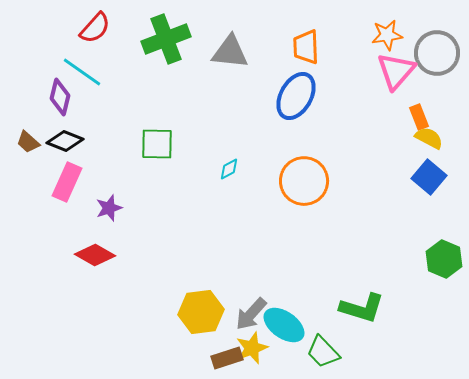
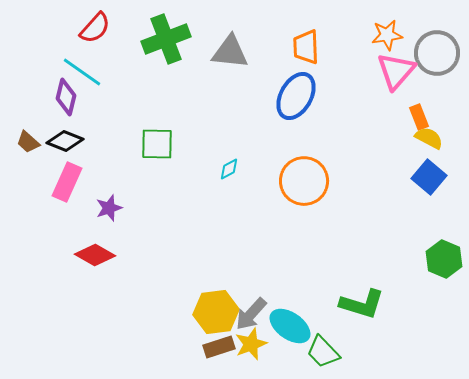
purple diamond: moved 6 px right
green L-shape: moved 4 px up
yellow hexagon: moved 15 px right
cyan ellipse: moved 6 px right, 1 px down
yellow star: moved 1 px left, 4 px up
brown rectangle: moved 8 px left, 11 px up
